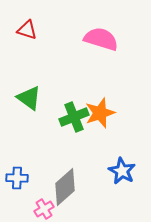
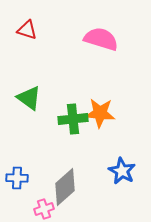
orange star: rotated 24 degrees clockwise
green cross: moved 1 px left, 2 px down; rotated 16 degrees clockwise
pink cross: rotated 12 degrees clockwise
